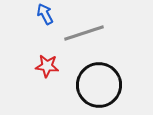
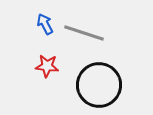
blue arrow: moved 10 px down
gray line: rotated 36 degrees clockwise
